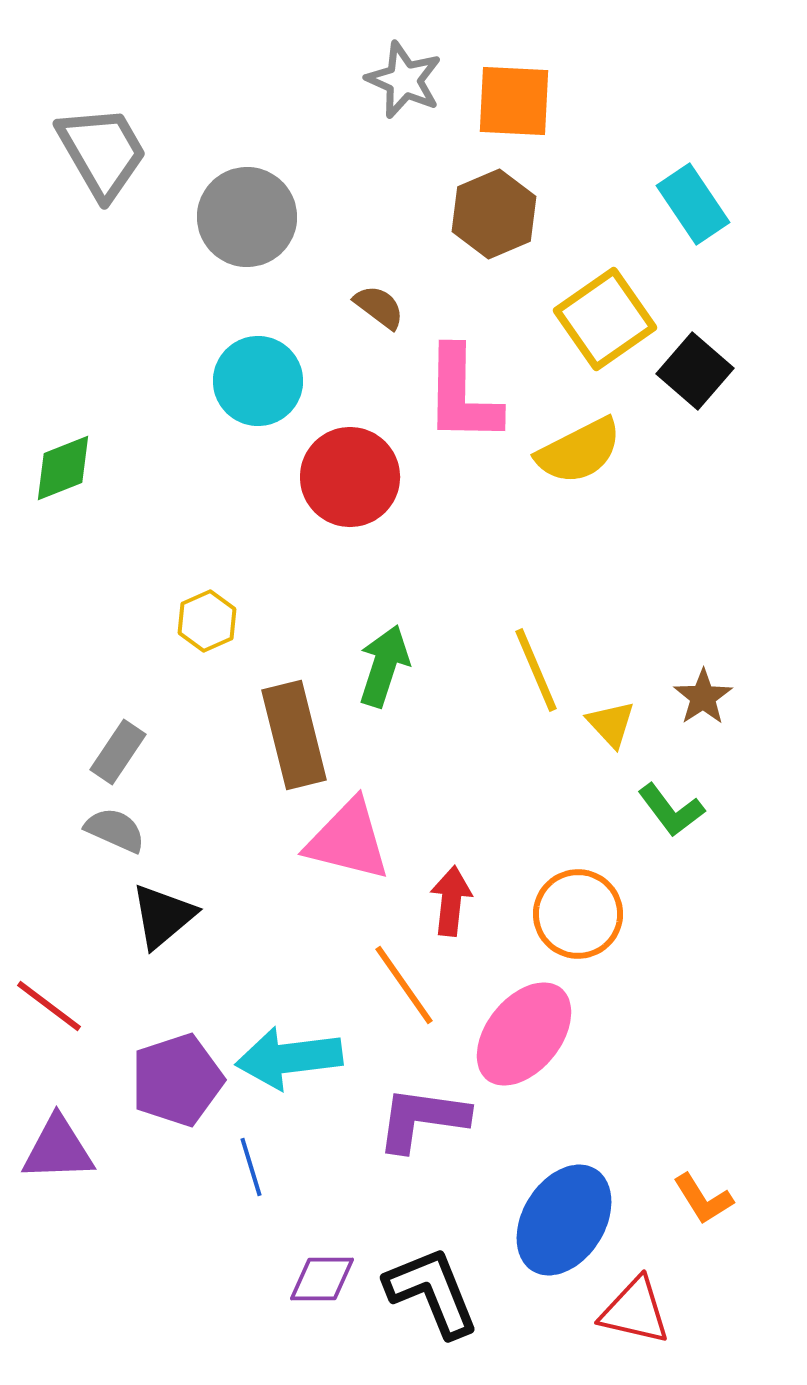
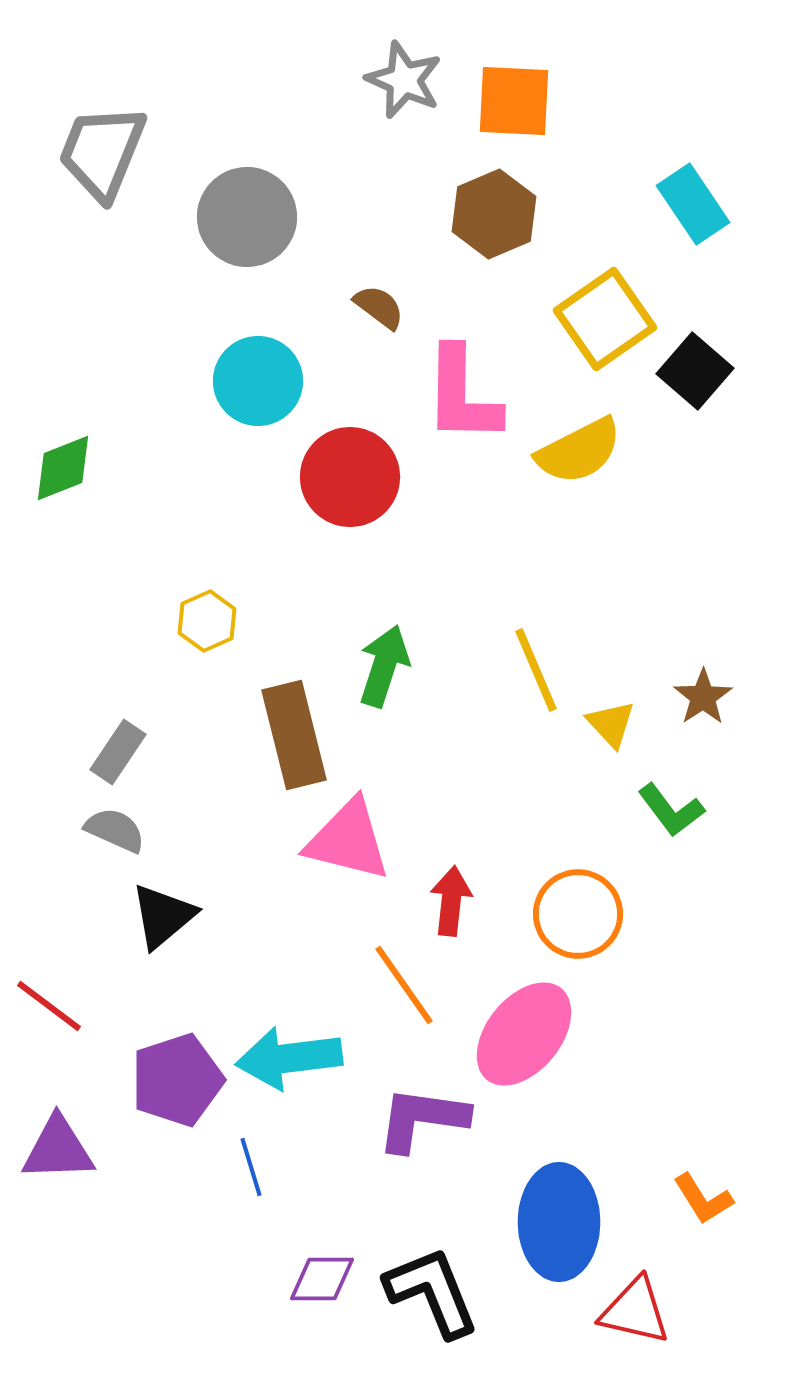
gray trapezoid: rotated 128 degrees counterclockwise
blue ellipse: moved 5 px left, 2 px down; rotated 32 degrees counterclockwise
